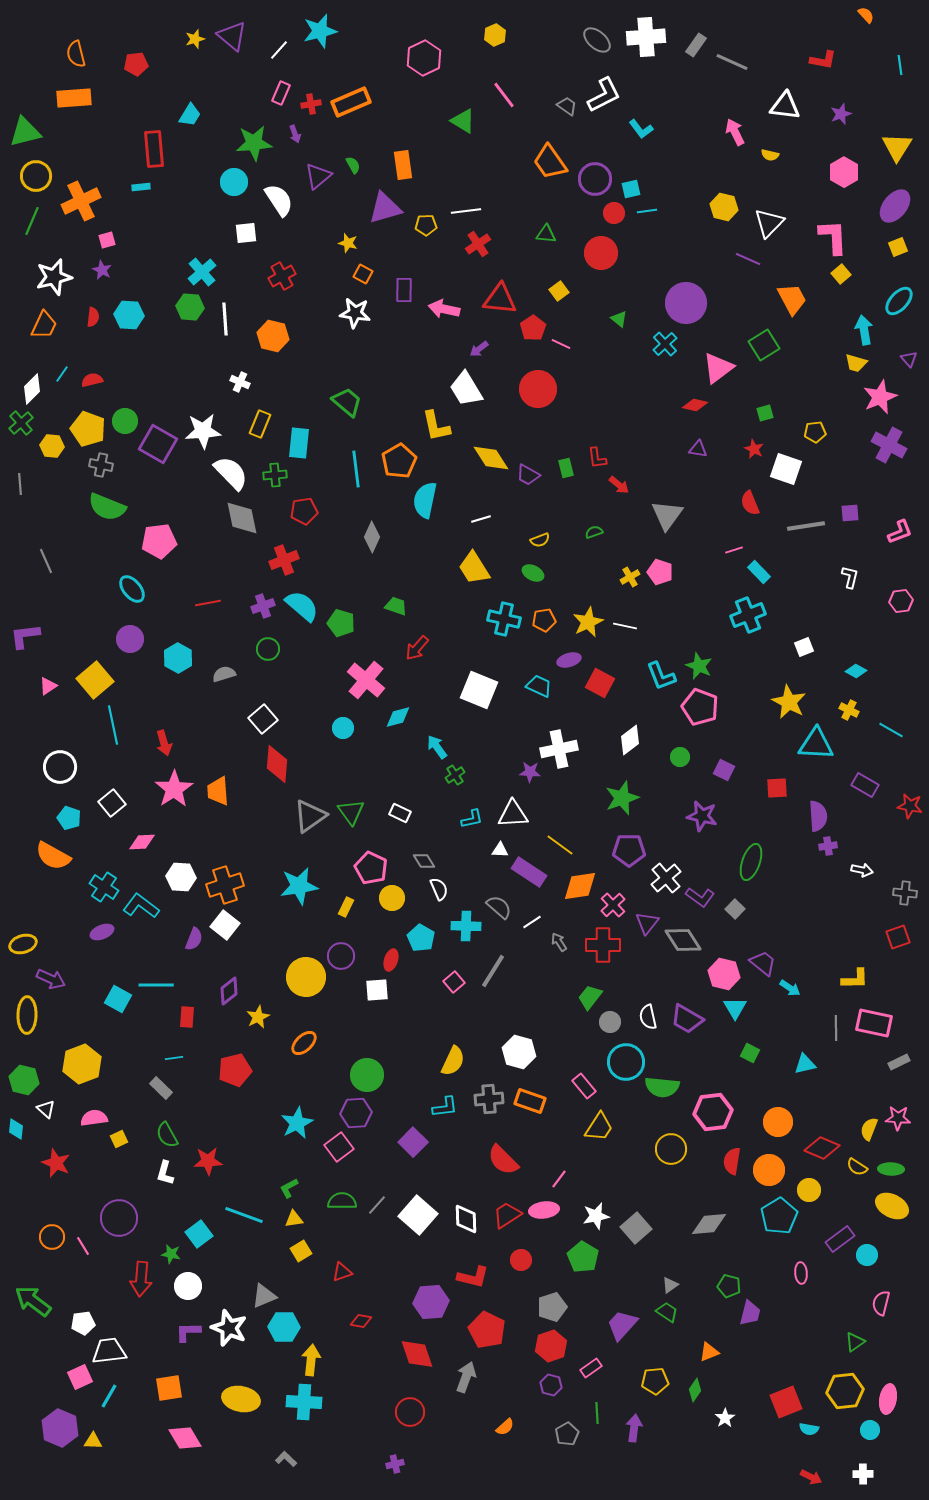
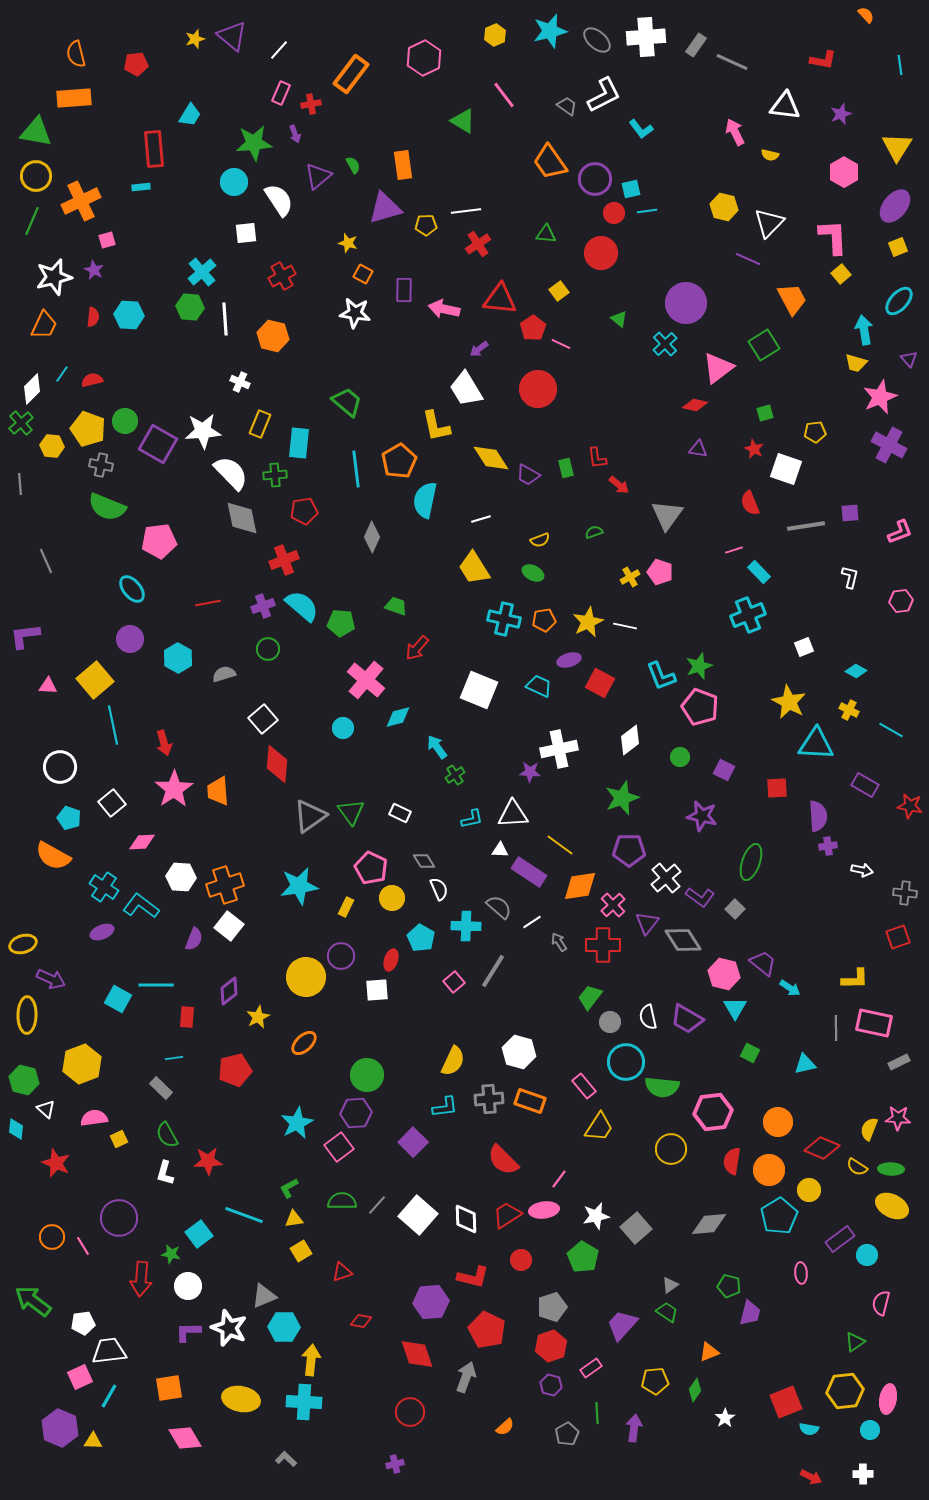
cyan star at (320, 31): moved 230 px right
orange rectangle at (351, 102): moved 28 px up; rotated 30 degrees counterclockwise
green triangle at (25, 132): moved 11 px right; rotated 24 degrees clockwise
purple star at (102, 270): moved 8 px left
green pentagon at (341, 623): rotated 12 degrees counterclockwise
green star at (699, 666): rotated 28 degrees clockwise
pink triangle at (48, 686): rotated 36 degrees clockwise
white square at (225, 925): moved 4 px right, 1 px down
